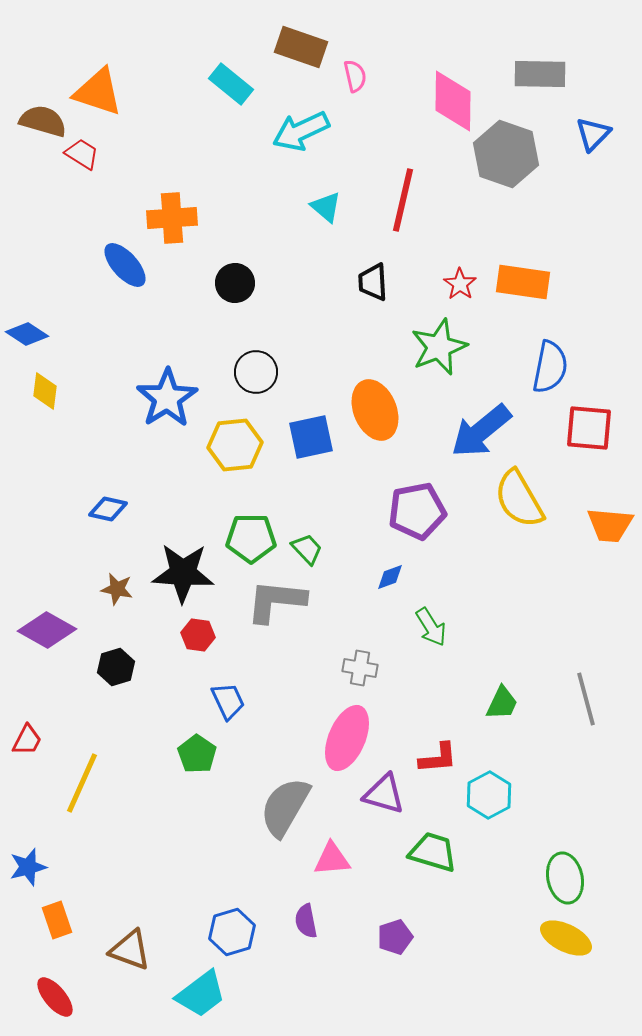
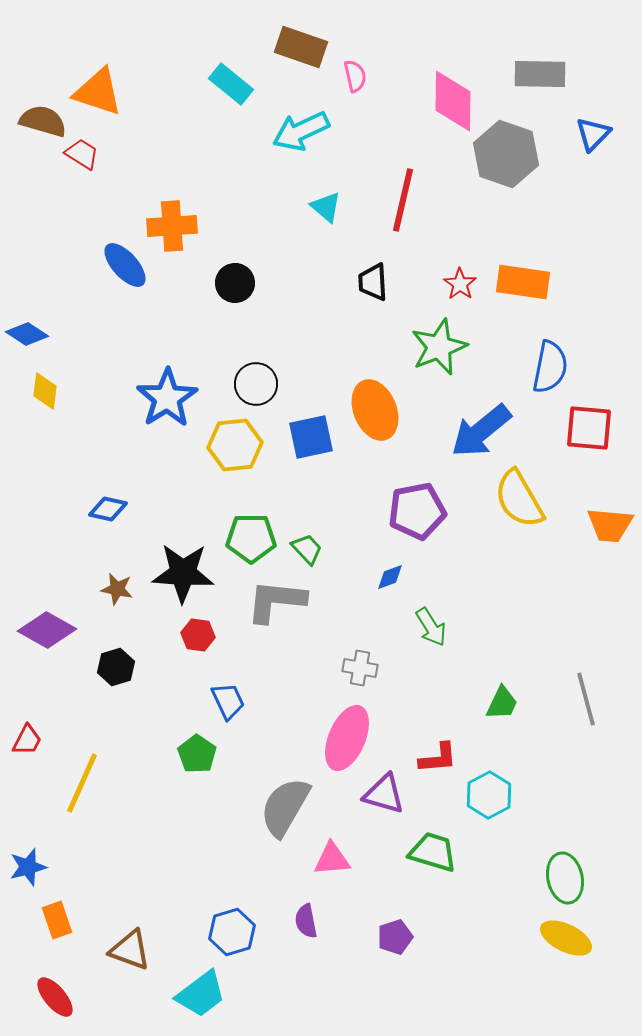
orange cross at (172, 218): moved 8 px down
black circle at (256, 372): moved 12 px down
